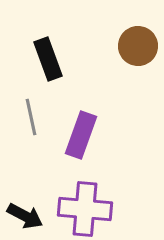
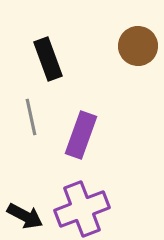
purple cross: moved 3 px left; rotated 26 degrees counterclockwise
